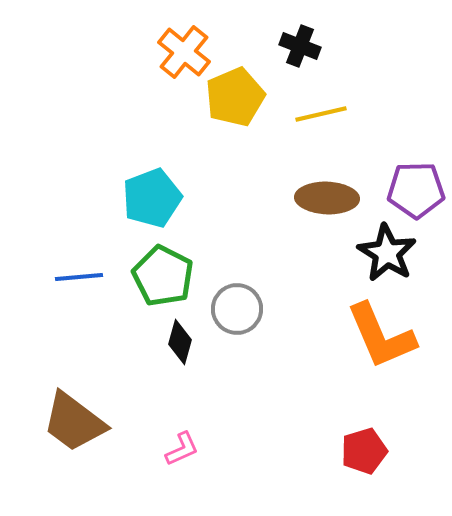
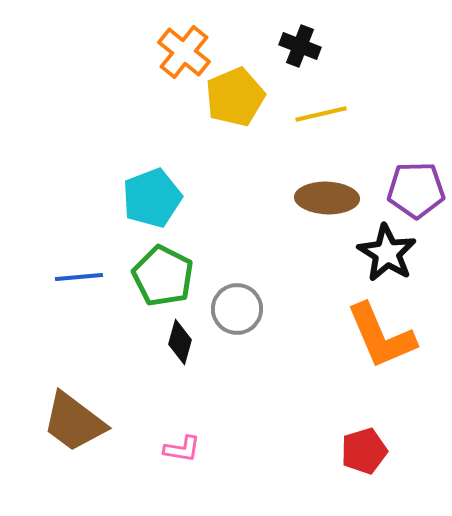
pink L-shape: rotated 33 degrees clockwise
